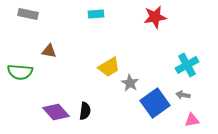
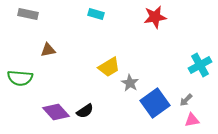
cyan rectangle: rotated 21 degrees clockwise
brown triangle: moved 1 px left, 1 px up; rotated 21 degrees counterclockwise
cyan cross: moved 13 px right
green semicircle: moved 6 px down
gray arrow: moved 3 px right, 5 px down; rotated 56 degrees counterclockwise
black semicircle: rotated 48 degrees clockwise
